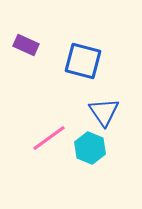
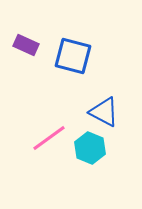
blue square: moved 10 px left, 5 px up
blue triangle: rotated 28 degrees counterclockwise
